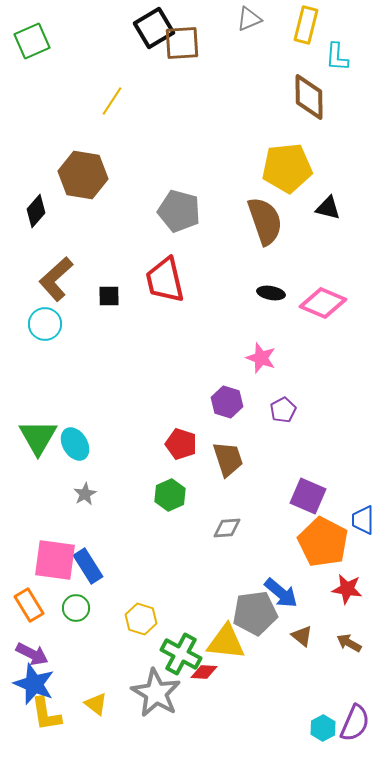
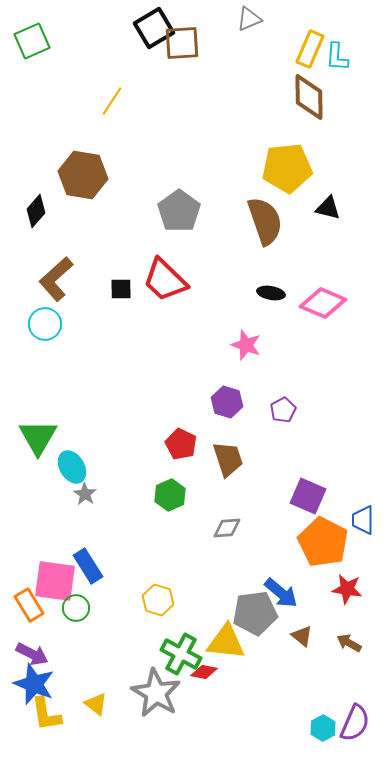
yellow rectangle at (306, 25): moved 4 px right, 24 px down; rotated 9 degrees clockwise
gray pentagon at (179, 211): rotated 21 degrees clockwise
red trapezoid at (165, 280): rotated 33 degrees counterclockwise
black square at (109, 296): moved 12 px right, 7 px up
pink star at (261, 358): moved 15 px left, 13 px up
cyan ellipse at (75, 444): moved 3 px left, 23 px down
red pentagon at (181, 444): rotated 8 degrees clockwise
gray star at (85, 494): rotated 10 degrees counterclockwise
pink square at (55, 560): moved 21 px down
yellow hexagon at (141, 619): moved 17 px right, 19 px up
red diamond at (204, 672): rotated 8 degrees clockwise
